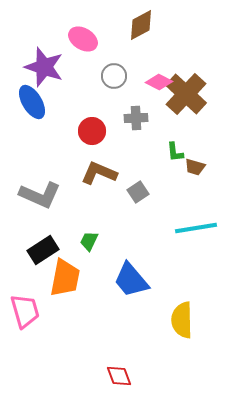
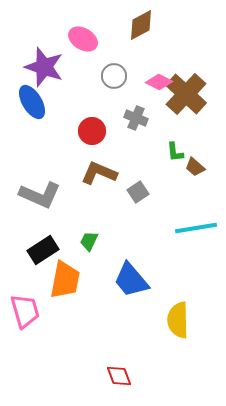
gray cross: rotated 25 degrees clockwise
brown trapezoid: rotated 25 degrees clockwise
orange trapezoid: moved 2 px down
yellow semicircle: moved 4 px left
